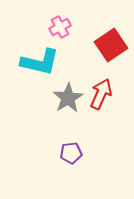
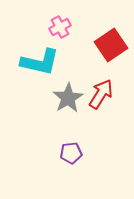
red arrow: rotated 8 degrees clockwise
